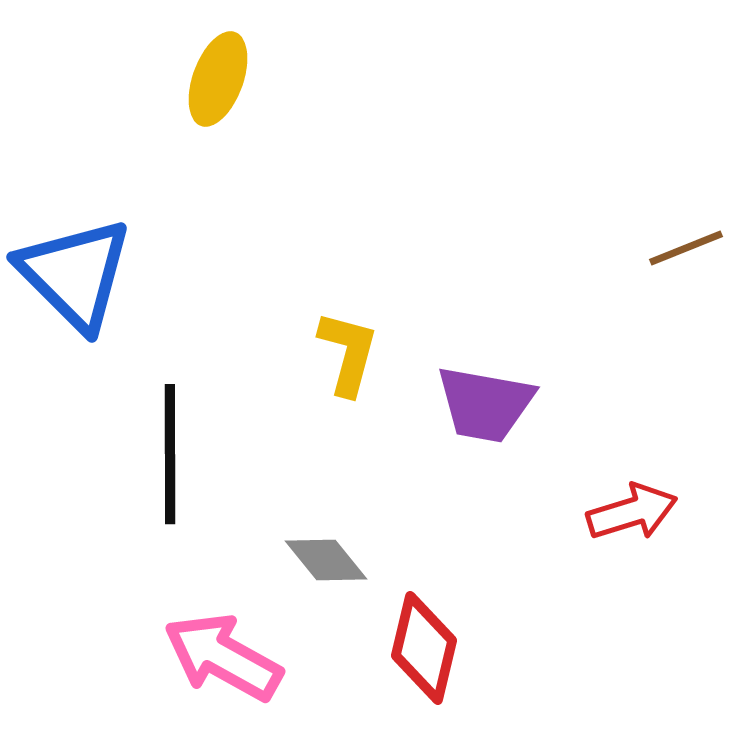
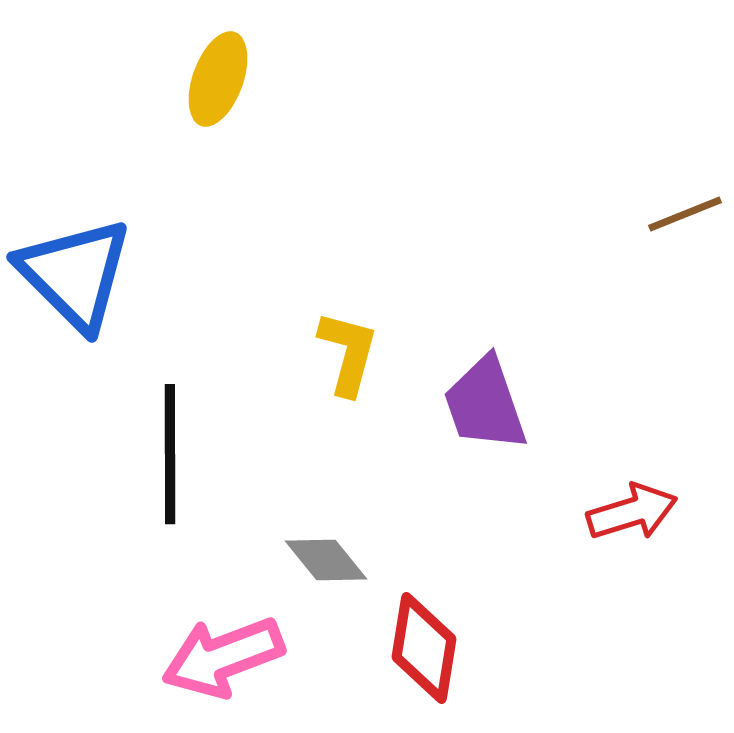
brown line: moved 1 px left, 34 px up
purple trapezoid: rotated 61 degrees clockwise
red diamond: rotated 4 degrees counterclockwise
pink arrow: rotated 50 degrees counterclockwise
